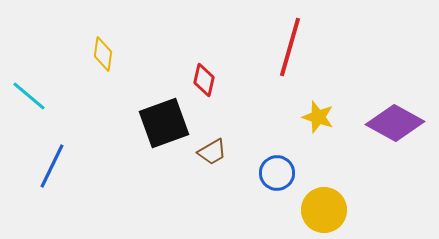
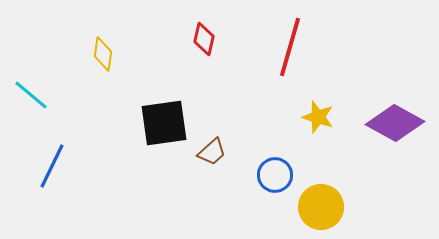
red diamond: moved 41 px up
cyan line: moved 2 px right, 1 px up
black square: rotated 12 degrees clockwise
brown trapezoid: rotated 12 degrees counterclockwise
blue circle: moved 2 px left, 2 px down
yellow circle: moved 3 px left, 3 px up
